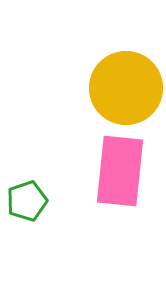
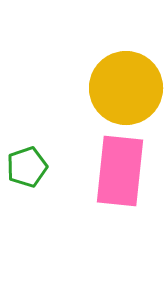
green pentagon: moved 34 px up
